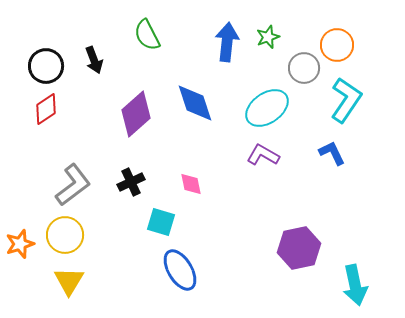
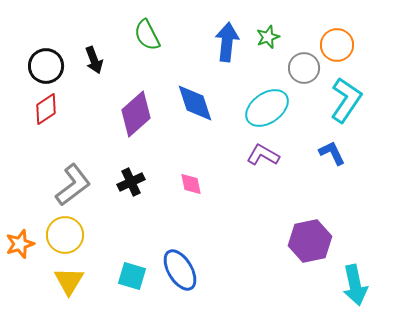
cyan square: moved 29 px left, 54 px down
purple hexagon: moved 11 px right, 7 px up
